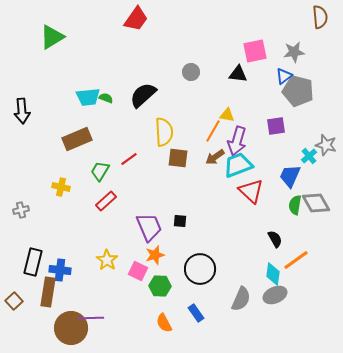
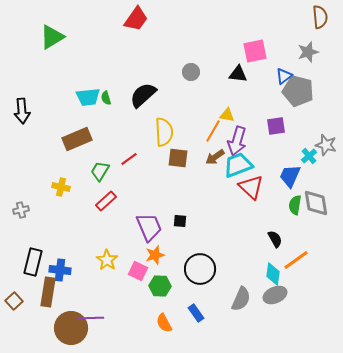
gray star at (294, 52): moved 14 px right; rotated 10 degrees counterclockwise
green semicircle at (106, 98): rotated 128 degrees counterclockwise
red triangle at (251, 191): moved 4 px up
gray diamond at (316, 203): rotated 20 degrees clockwise
